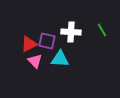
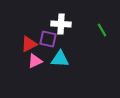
white cross: moved 10 px left, 8 px up
purple square: moved 1 px right, 2 px up
pink triangle: rotated 49 degrees clockwise
